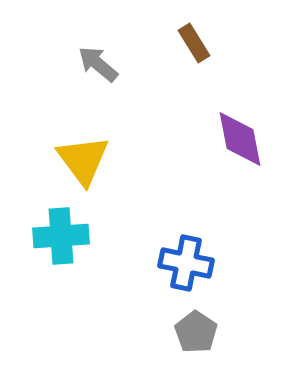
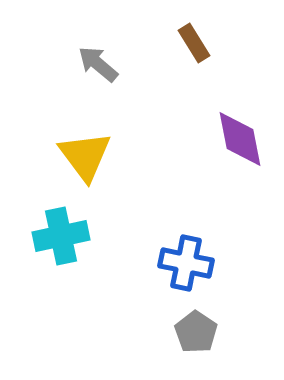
yellow triangle: moved 2 px right, 4 px up
cyan cross: rotated 8 degrees counterclockwise
